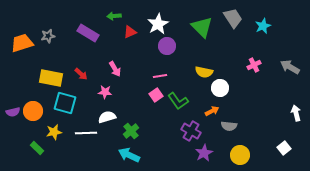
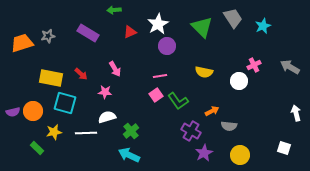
green arrow: moved 6 px up
white circle: moved 19 px right, 7 px up
white square: rotated 32 degrees counterclockwise
